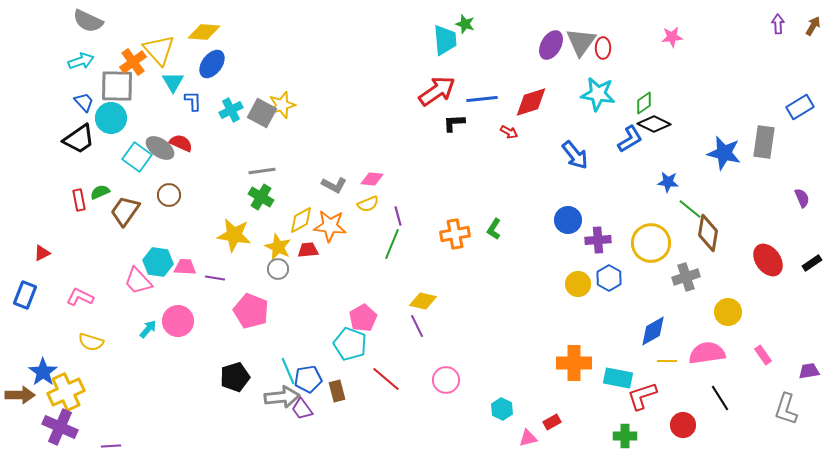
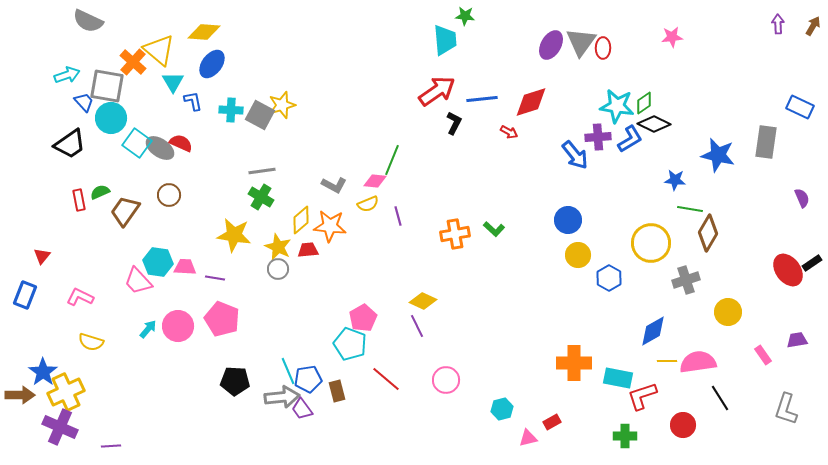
green star at (465, 24): moved 8 px up; rotated 12 degrees counterclockwise
yellow triangle at (159, 50): rotated 8 degrees counterclockwise
cyan arrow at (81, 61): moved 14 px left, 14 px down
orange cross at (133, 62): rotated 12 degrees counterclockwise
gray square at (117, 86): moved 10 px left; rotated 9 degrees clockwise
cyan star at (598, 94): moved 19 px right, 12 px down
blue L-shape at (193, 101): rotated 10 degrees counterclockwise
blue rectangle at (800, 107): rotated 56 degrees clockwise
cyan cross at (231, 110): rotated 30 degrees clockwise
gray square at (262, 113): moved 2 px left, 2 px down
black L-shape at (454, 123): rotated 120 degrees clockwise
black trapezoid at (79, 139): moved 9 px left, 5 px down
gray rectangle at (764, 142): moved 2 px right
blue star at (724, 153): moved 6 px left, 2 px down
cyan square at (137, 157): moved 14 px up
pink diamond at (372, 179): moved 3 px right, 2 px down
blue star at (668, 182): moved 7 px right, 2 px up
green line at (690, 209): rotated 30 degrees counterclockwise
yellow diamond at (301, 220): rotated 12 degrees counterclockwise
green L-shape at (494, 229): rotated 80 degrees counterclockwise
brown diamond at (708, 233): rotated 21 degrees clockwise
purple cross at (598, 240): moved 103 px up
green line at (392, 244): moved 84 px up
red triangle at (42, 253): moved 3 px down; rotated 24 degrees counterclockwise
red ellipse at (768, 260): moved 20 px right, 10 px down
gray cross at (686, 277): moved 3 px down
yellow circle at (578, 284): moved 29 px up
yellow diamond at (423, 301): rotated 12 degrees clockwise
pink pentagon at (251, 311): moved 29 px left, 8 px down
pink circle at (178, 321): moved 5 px down
pink semicircle at (707, 353): moved 9 px left, 9 px down
purple trapezoid at (809, 371): moved 12 px left, 31 px up
black pentagon at (235, 377): moved 4 px down; rotated 20 degrees clockwise
cyan hexagon at (502, 409): rotated 20 degrees clockwise
